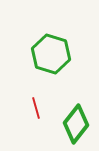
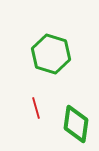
green diamond: rotated 30 degrees counterclockwise
